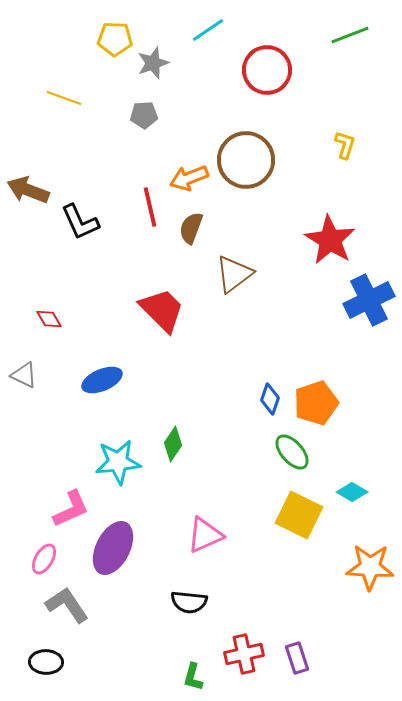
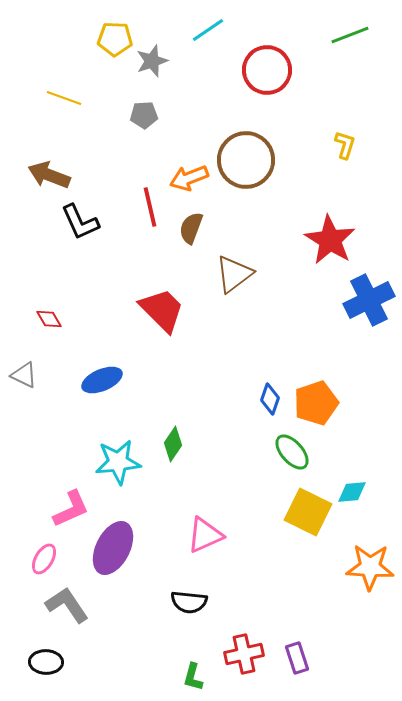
gray star: moved 1 px left, 2 px up
brown arrow: moved 21 px right, 15 px up
cyan diamond: rotated 36 degrees counterclockwise
yellow square: moved 9 px right, 3 px up
